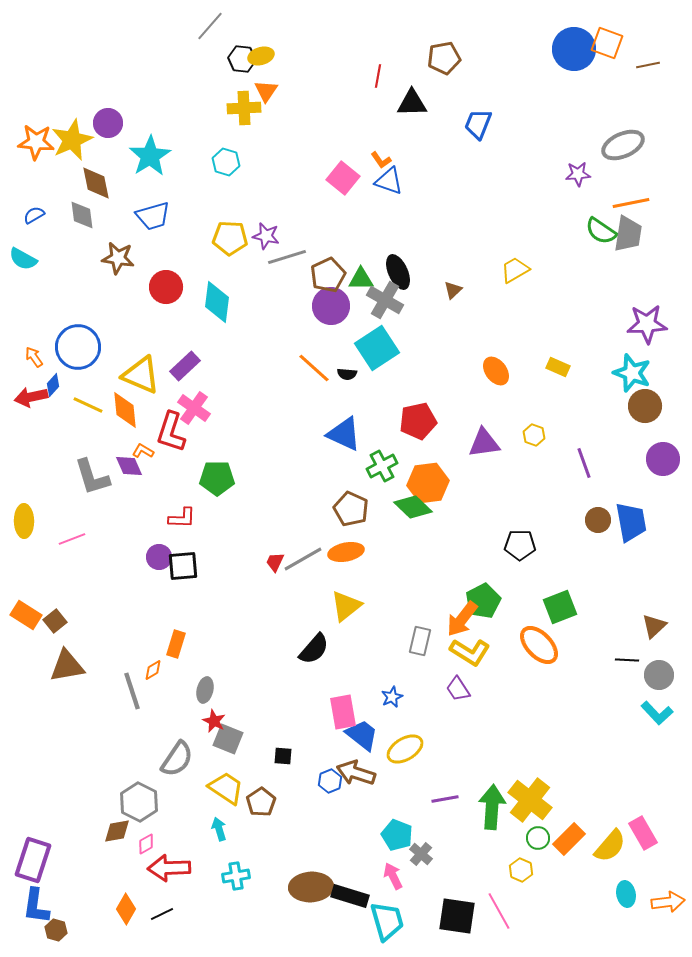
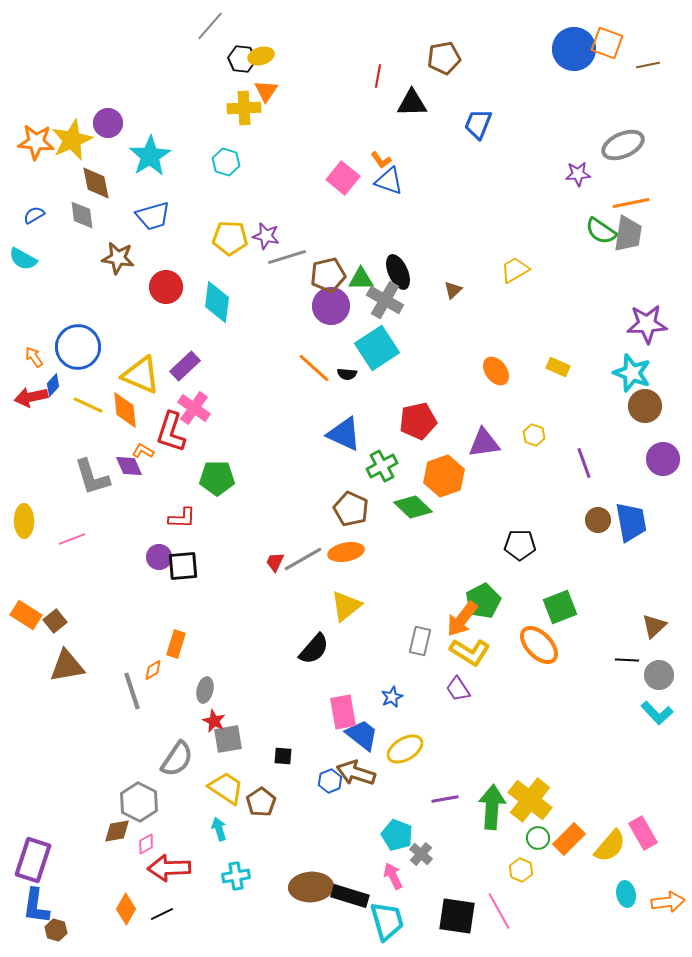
brown pentagon at (328, 275): rotated 12 degrees clockwise
orange hexagon at (428, 483): moved 16 px right, 7 px up; rotated 12 degrees counterclockwise
gray square at (228, 739): rotated 32 degrees counterclockwise
